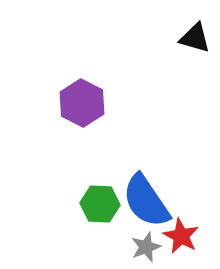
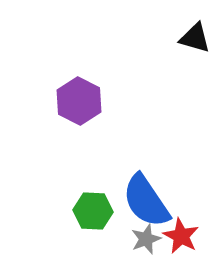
purple hexagon: moved 3 px left, 2 px up
green hexagon: moved 7 px left, 7 px down
gray star: moved 8 px up
